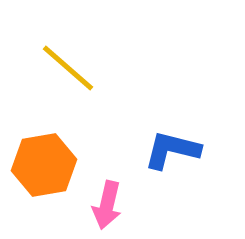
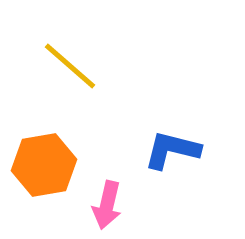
yellow line: moved 2 px right, 2 px up
